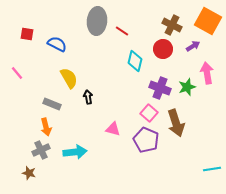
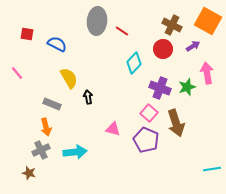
cyan diamond: moved 1 px left, 2 px down; rotated 30 degrees clockwise
